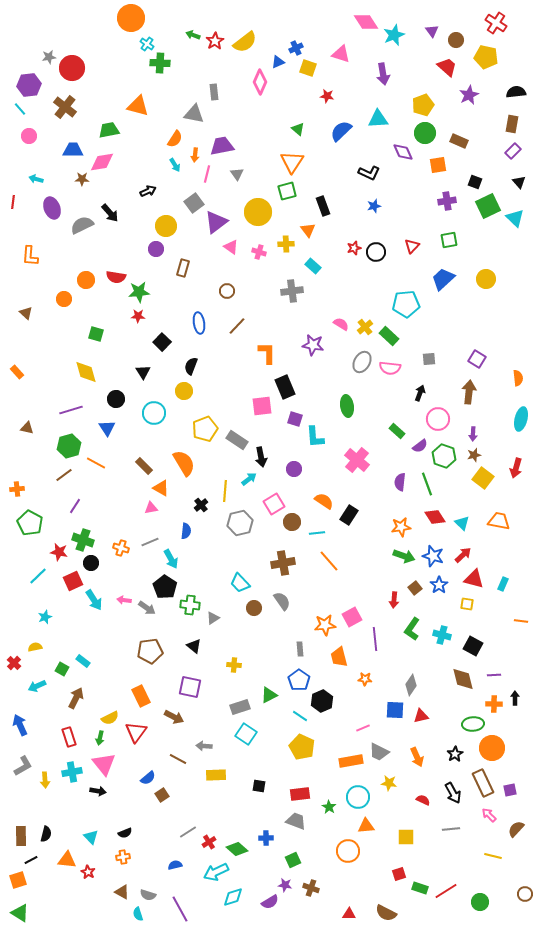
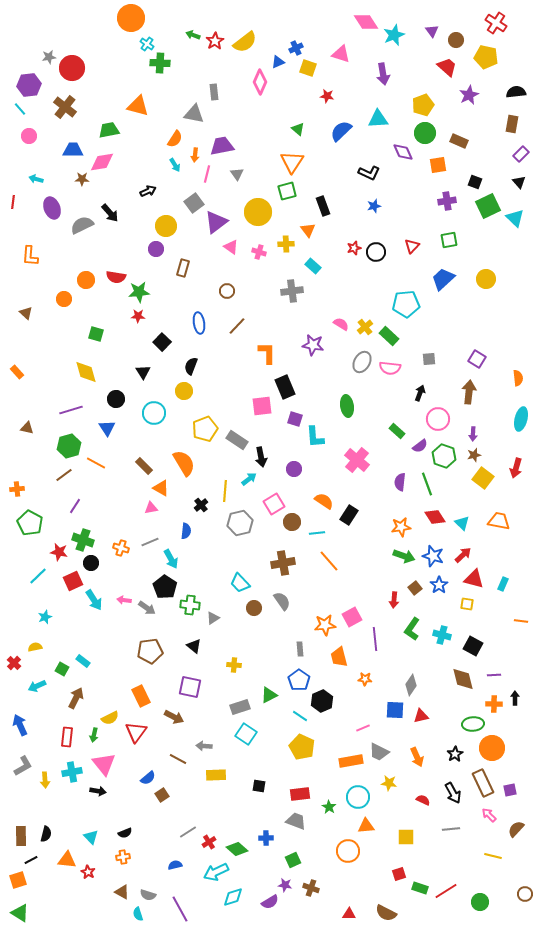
purple rectangle at (513, 151): moved 8 px right, 3 px down
red rectangle at (69, 737): moved 2 px left; rotated 24 degrees clockwise
green arrow at (100, 738): moved 6 px left, 3 px up
